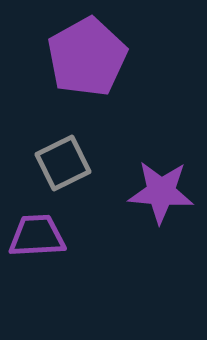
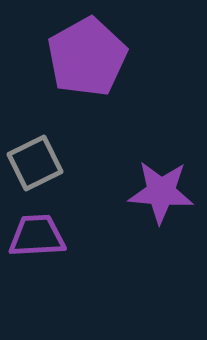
gray square: moved 28 px left
